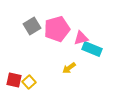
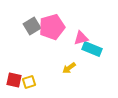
pink pentagon: moved 5 px left, 2 px up
yellow square: rotated 24 degrees clockwise
